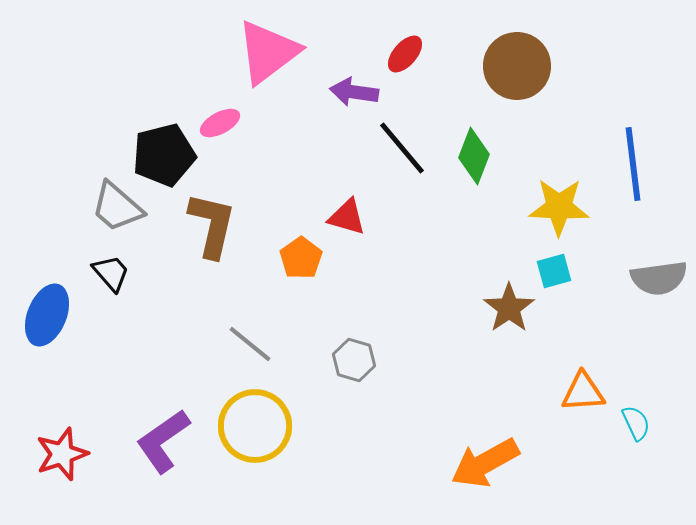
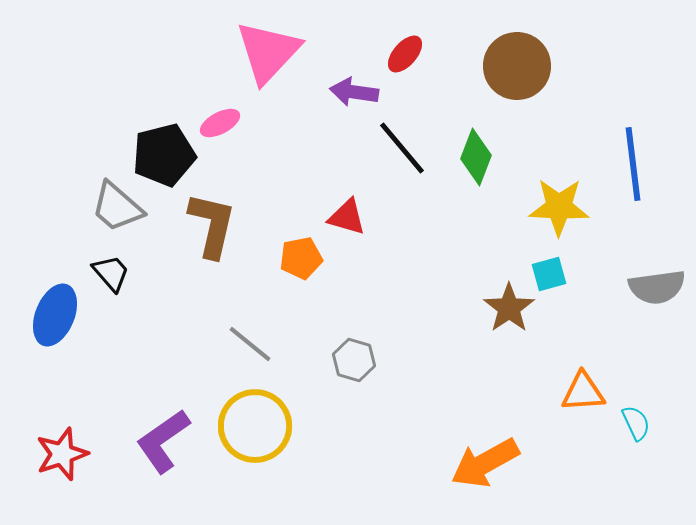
pink triangle: rotated 10 degrees counterclockwise
green diamond: moved 2 px right, 1 px down
orange pentagon: rotated 24 degrees clockwise
cyan square: moved 5 px left, 3 px down
gray semicircle: moved 2 px left, 9 px down
blue ellipse: moved 8 px right
